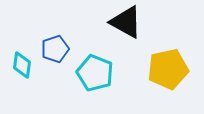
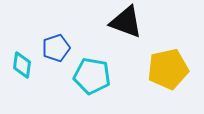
black triangle: rotated 9 degrees counterclockwise
blue pentagon: moved 1 px right, 1 px up
cyan pentagon: moved 3 px left, 3 px down; rotated 12 degrees counterclockwise
